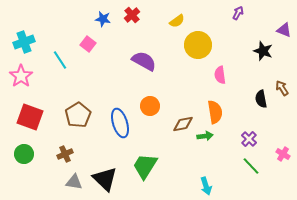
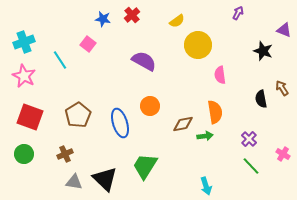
pink star: moved 3 px right; rotated 10 degrees counterclockwise
